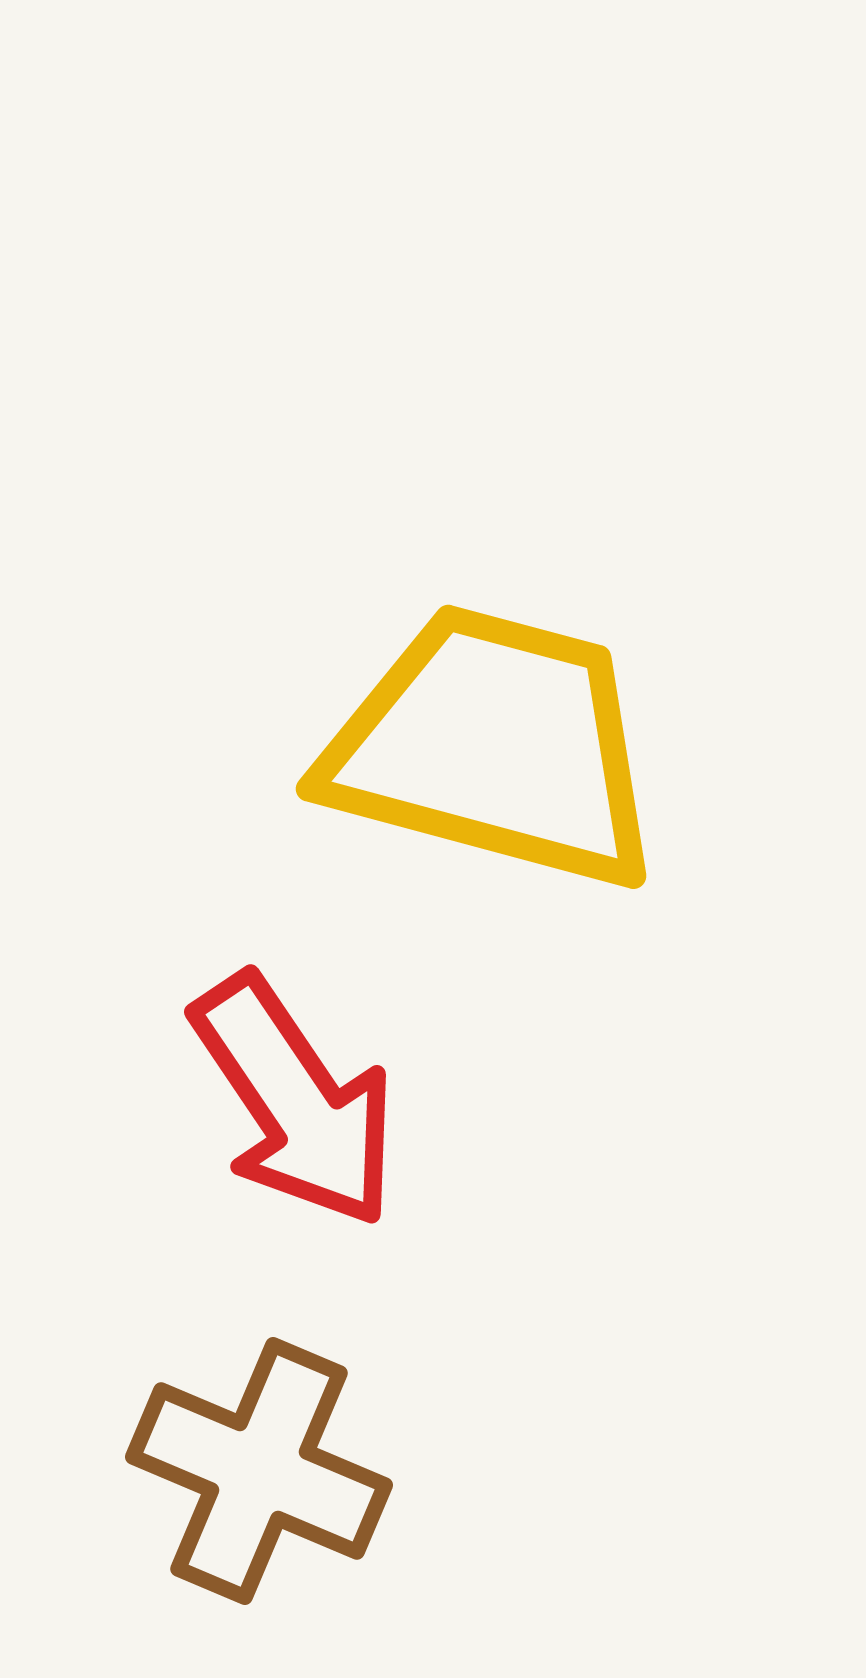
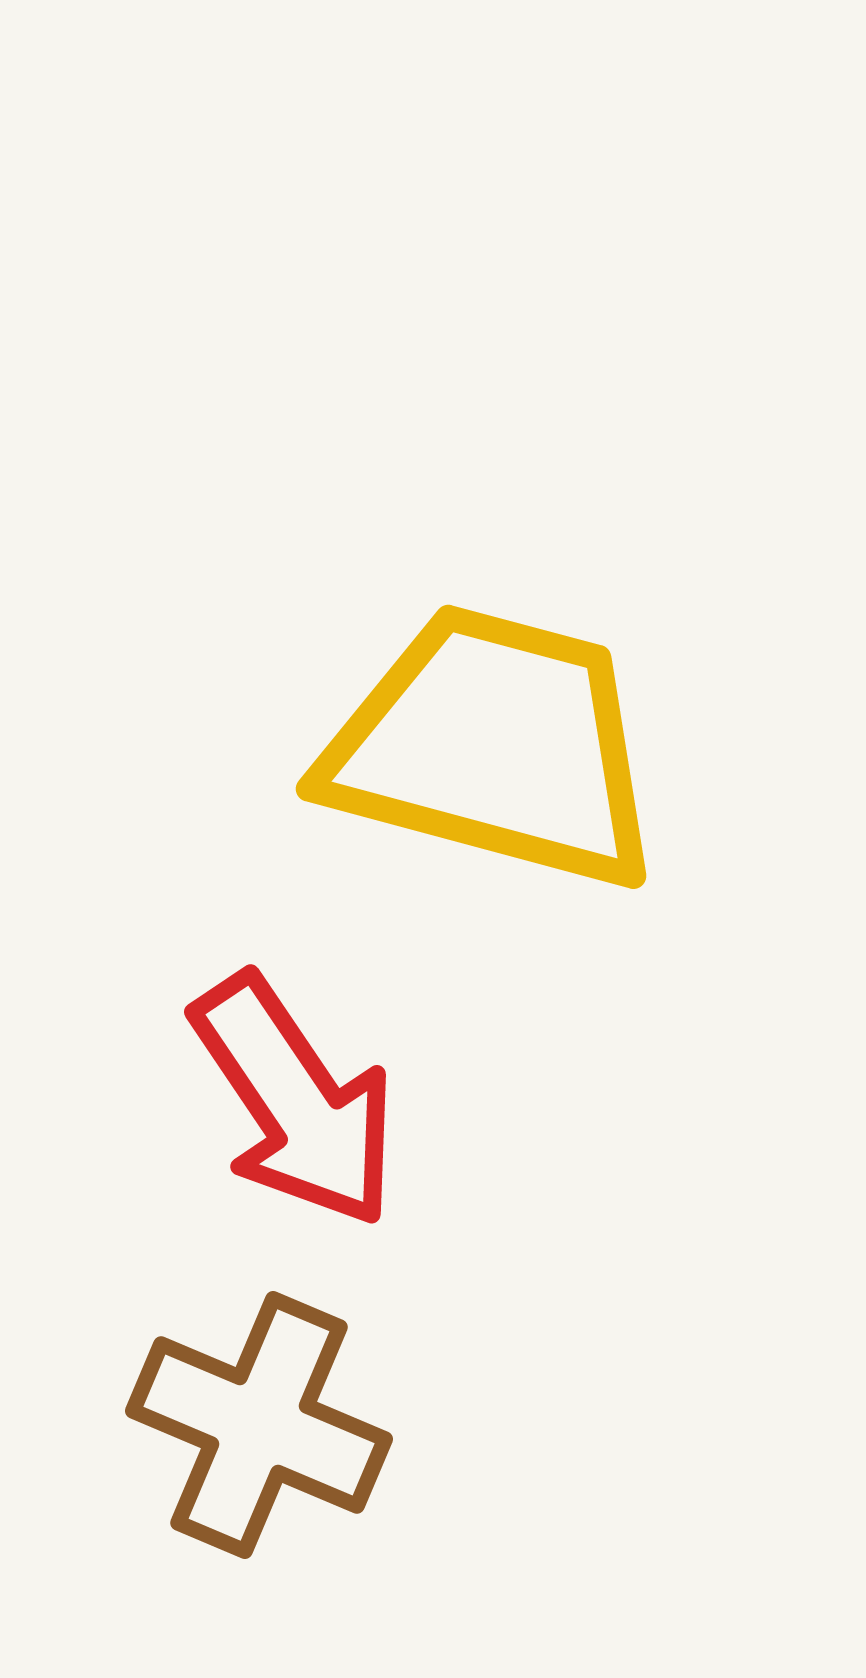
brown cross: moved 46 px up
